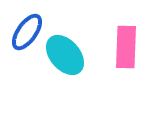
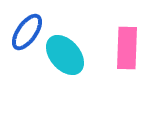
pink rectangle: moved 1 px right, 1 px down
